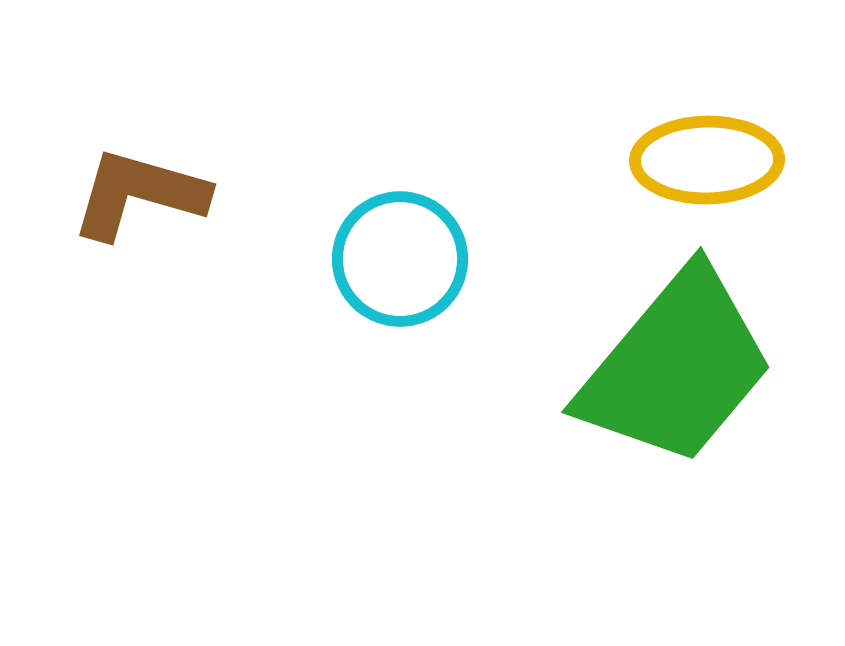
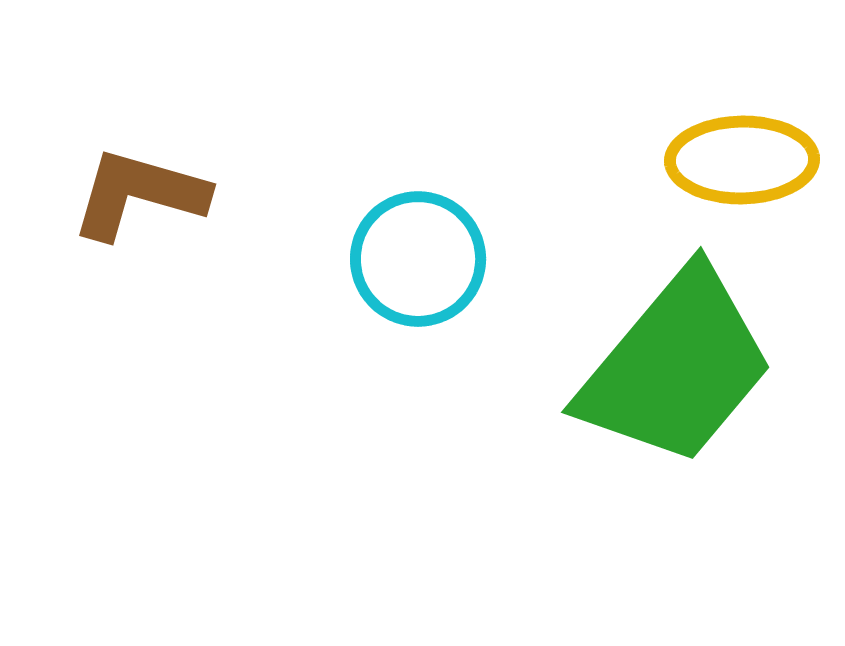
yellow ellipse: moved 35 px right
cyan circle: moved 18 px right
